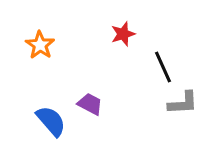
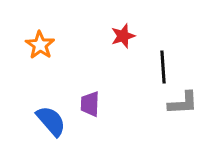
red star: moved 2 px down
black line: rotated 20 degrees clockwise
purple trapezoid: rotated 116 degrees counterclockwise
